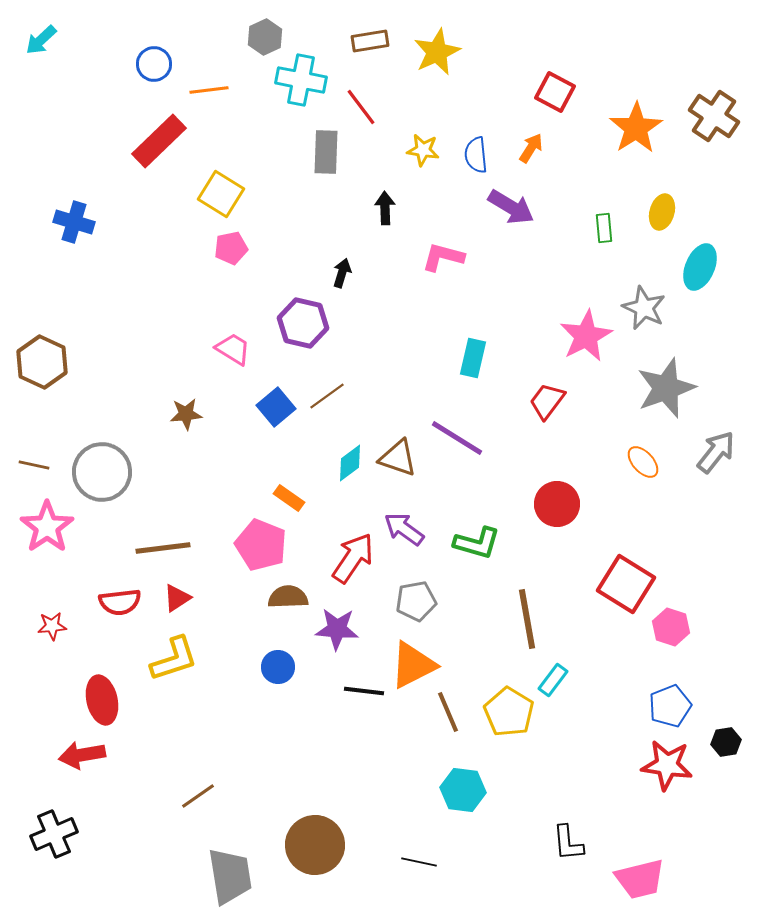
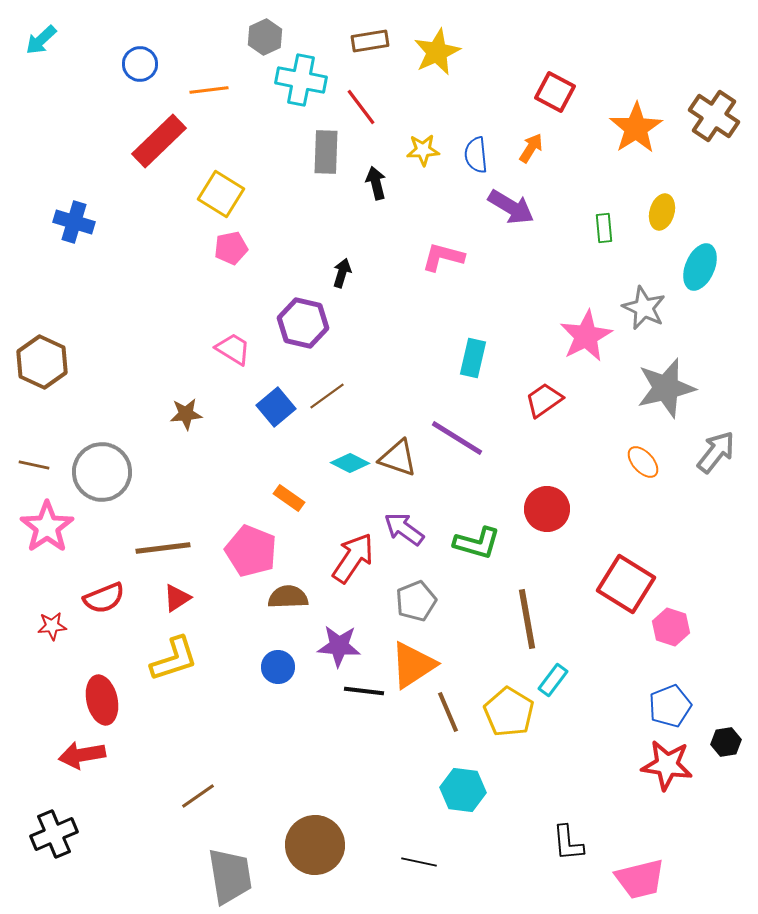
blue circle at (154, 64): moved 14 px left
yellow star at (423, 150): rotated 12 degrees counterclockwise
black arrow at (385, 208): moved 9 px left, 25 px up; rotated 12 degrees counterclockwise
gray star at (666, 388): rotated 6 degrees clockwise
red trapezoid at (547, 401): moved 3 px left, 1 px up; rotated 18 degrees clockwise
cyan diamond at (350, 463): rotated 63 degrees clockwise
red circle at (557, 504): moved 10 px left, 5 px down
pink pentagon at (261, 545): moved 10 px left, 6 px down
gray pentagon at (416, 601): rotated 12 degrees counterclockwise
red semicircle at (120, 602): moved 16 px left, 4 px up; rotated 15 degrees counterclockwise
purple star at (337, 629): moved 2 px right, 17 px down
orange triangle at (413, 665): rotated 6 degrees counterclockwise
